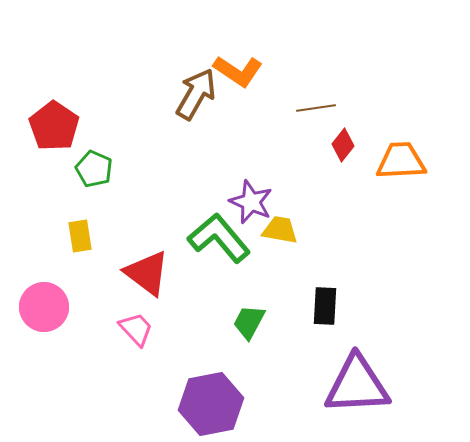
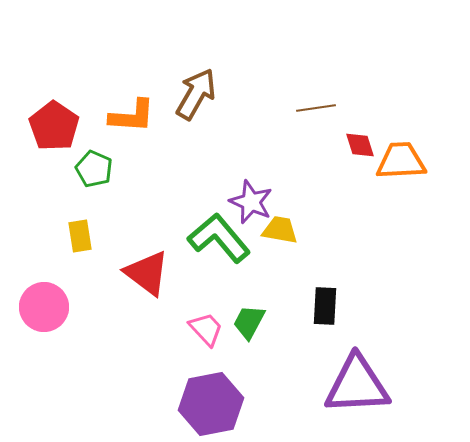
orange L-shape: moved 106 px left, 45 px down; rotated 30 degrees counterclockwise
red diamond: moved 17 px right; rotated 56 degrees counterclockwise
pink trapezoid: moved 70 px right
